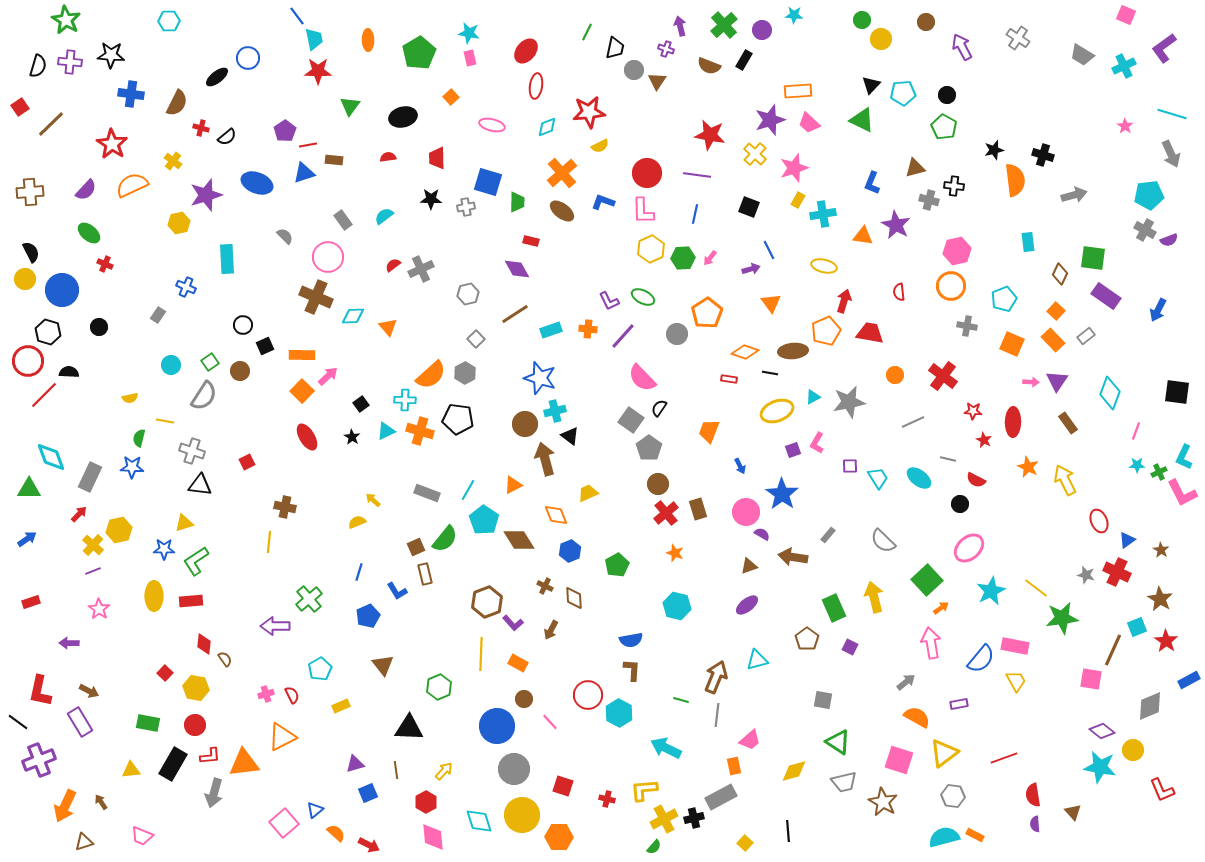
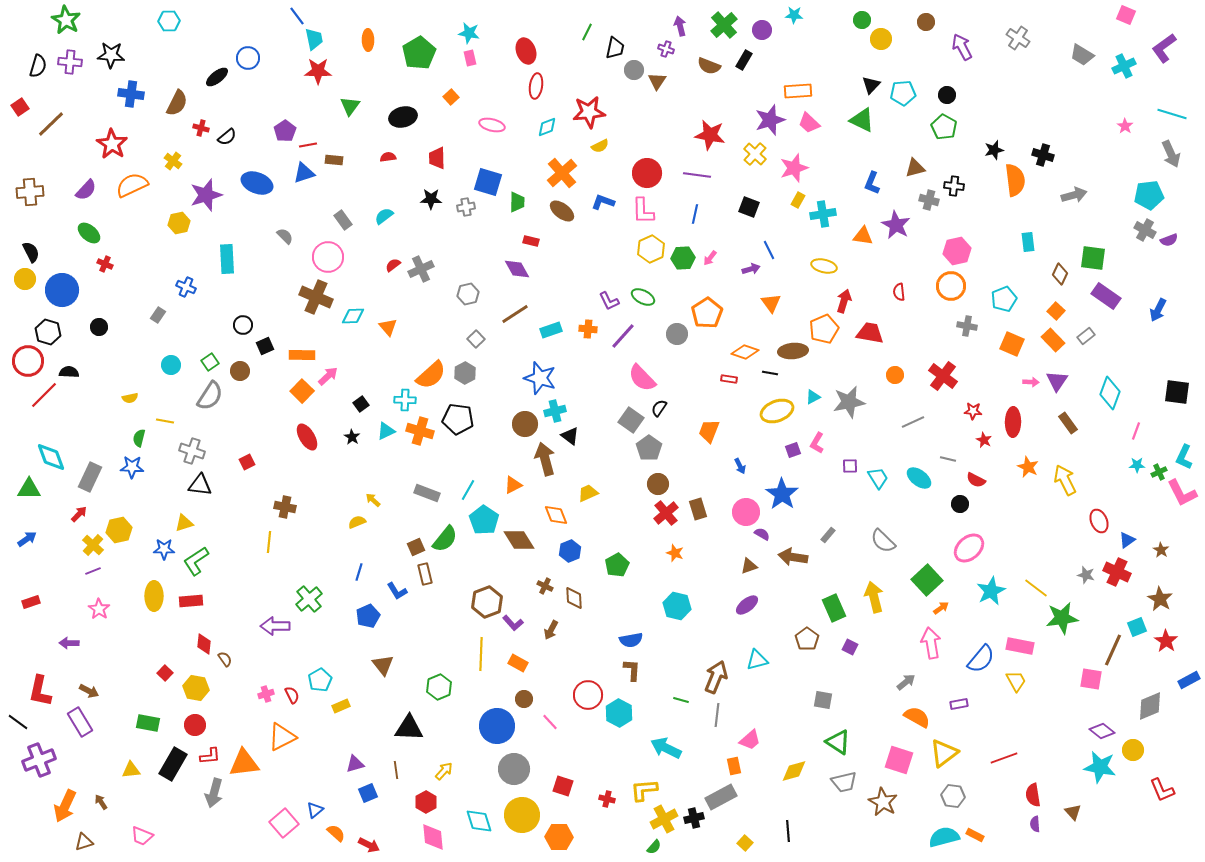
red ellipse at (526, 51): rotated 60 degrees counterclockwise
orange pentagon at (826, 331): moved 2 px left, 2 px up
gray semicircle at (204, 396): moved 6 px right
pink rectangle at (1015, 646): moved 5 px right
cyan pentagon at (320, 669): moved 11 px down
